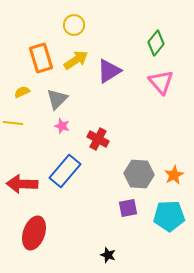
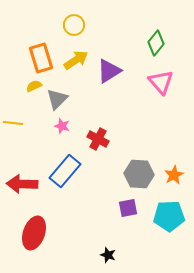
yellow semicircle: moved 12 px right, 6 px up
